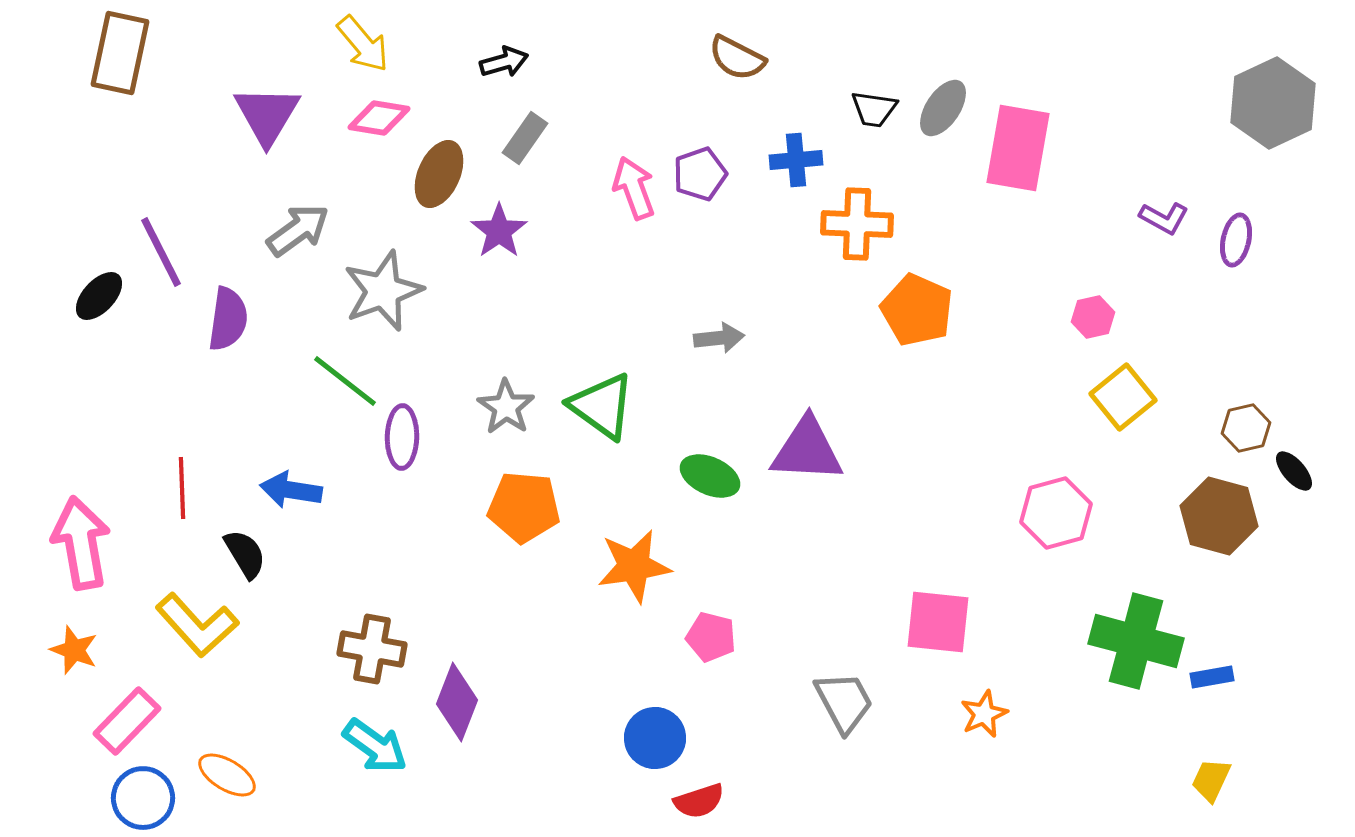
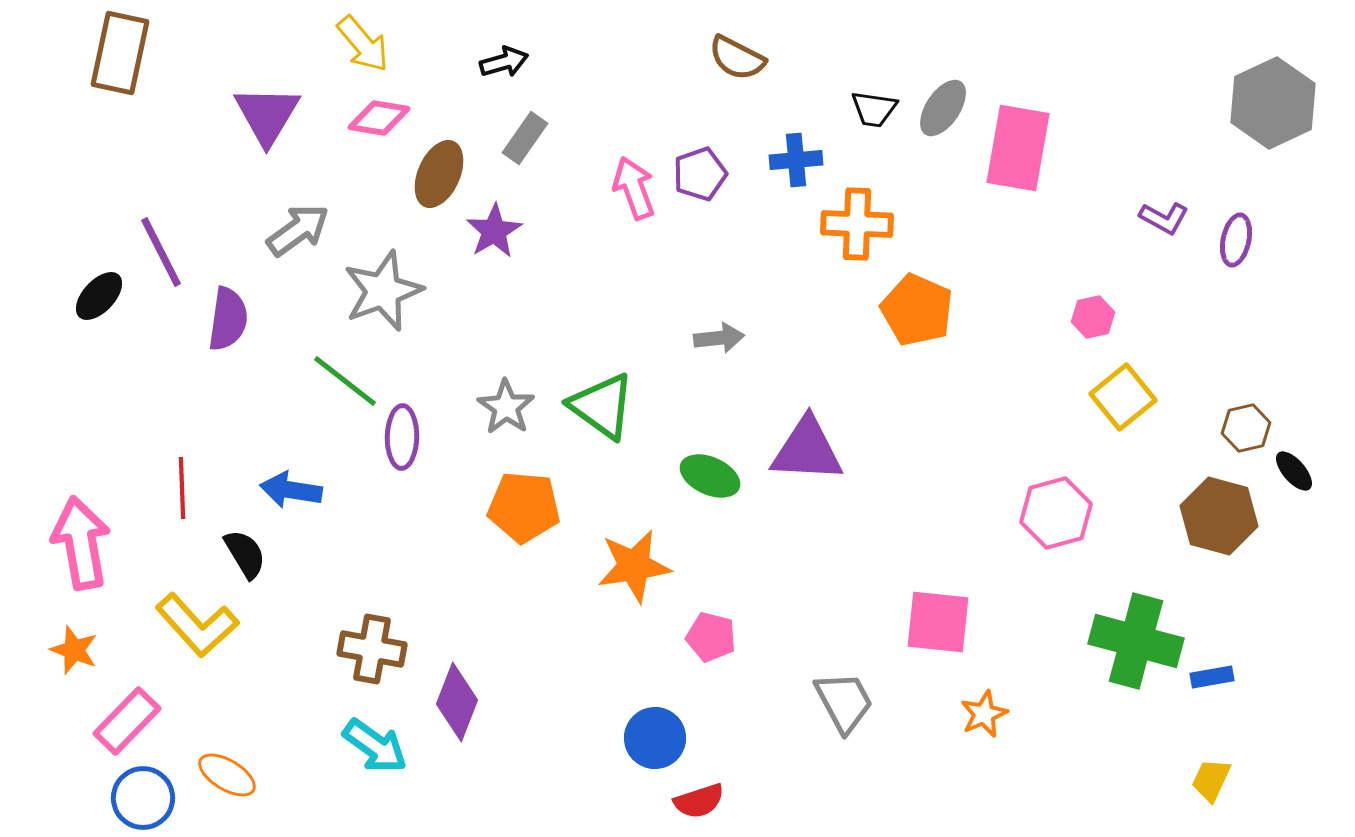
purple star at (499, 231): moved 5 px left; rotated 4 degrees clockwise
